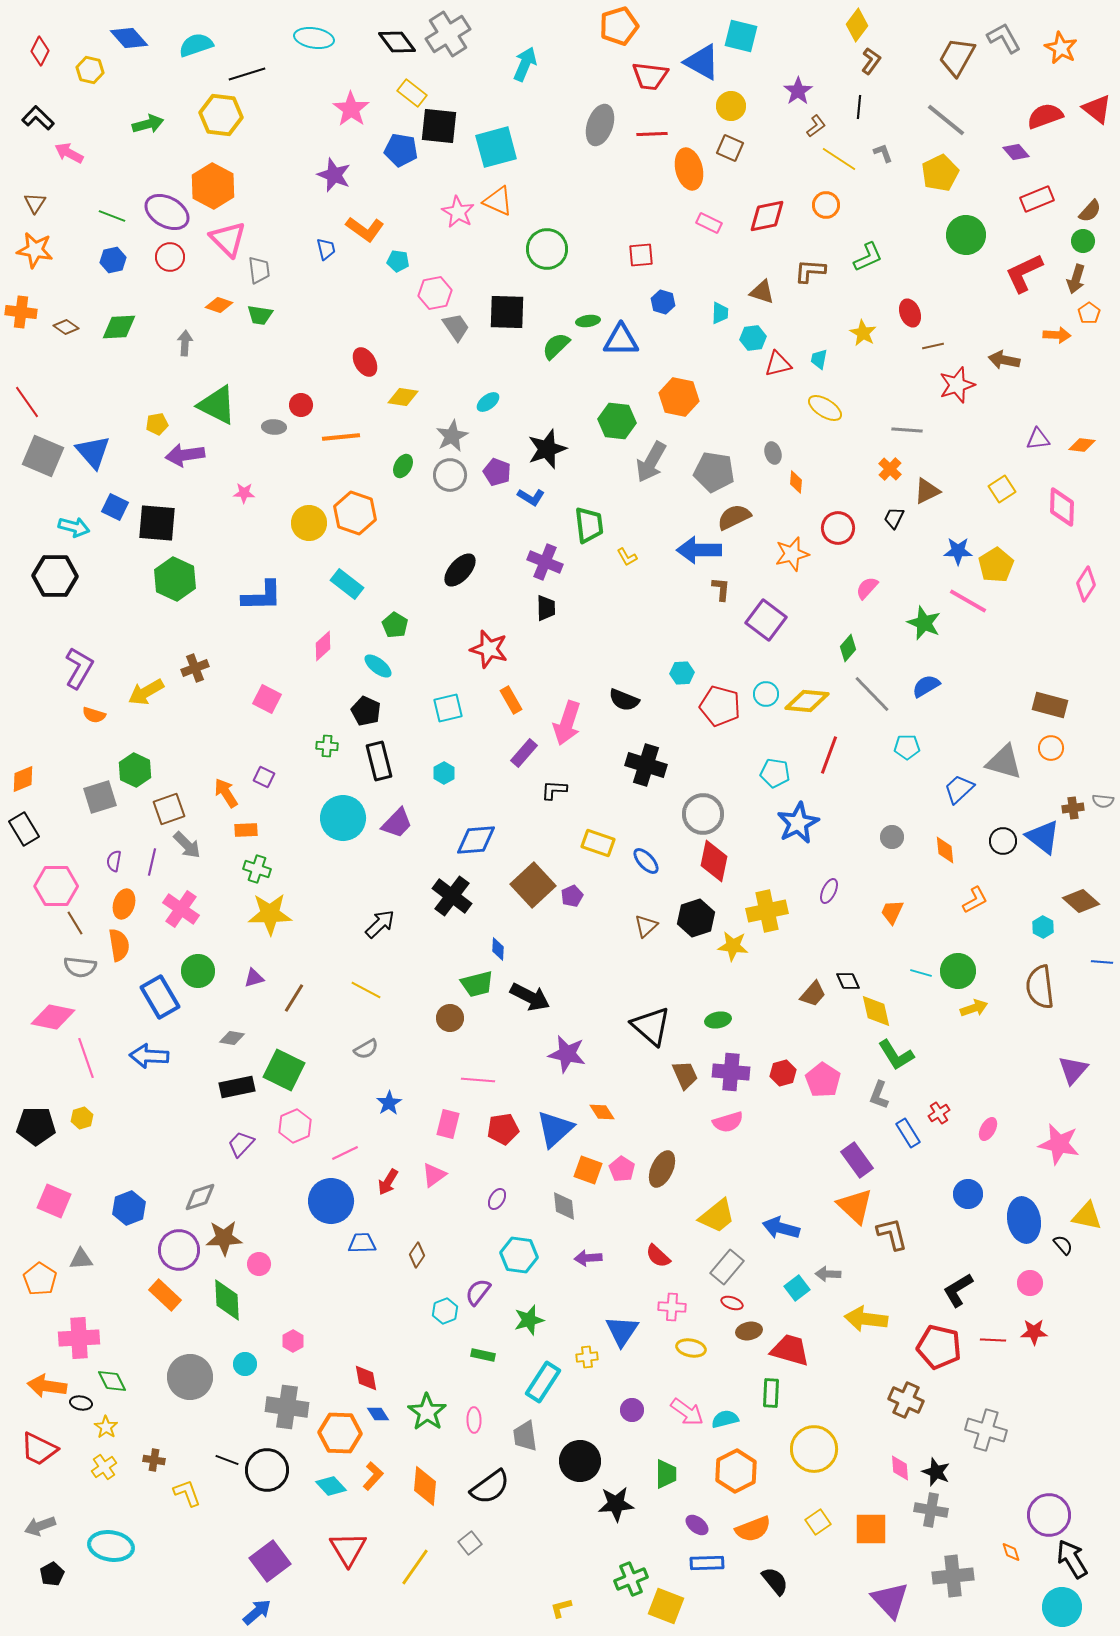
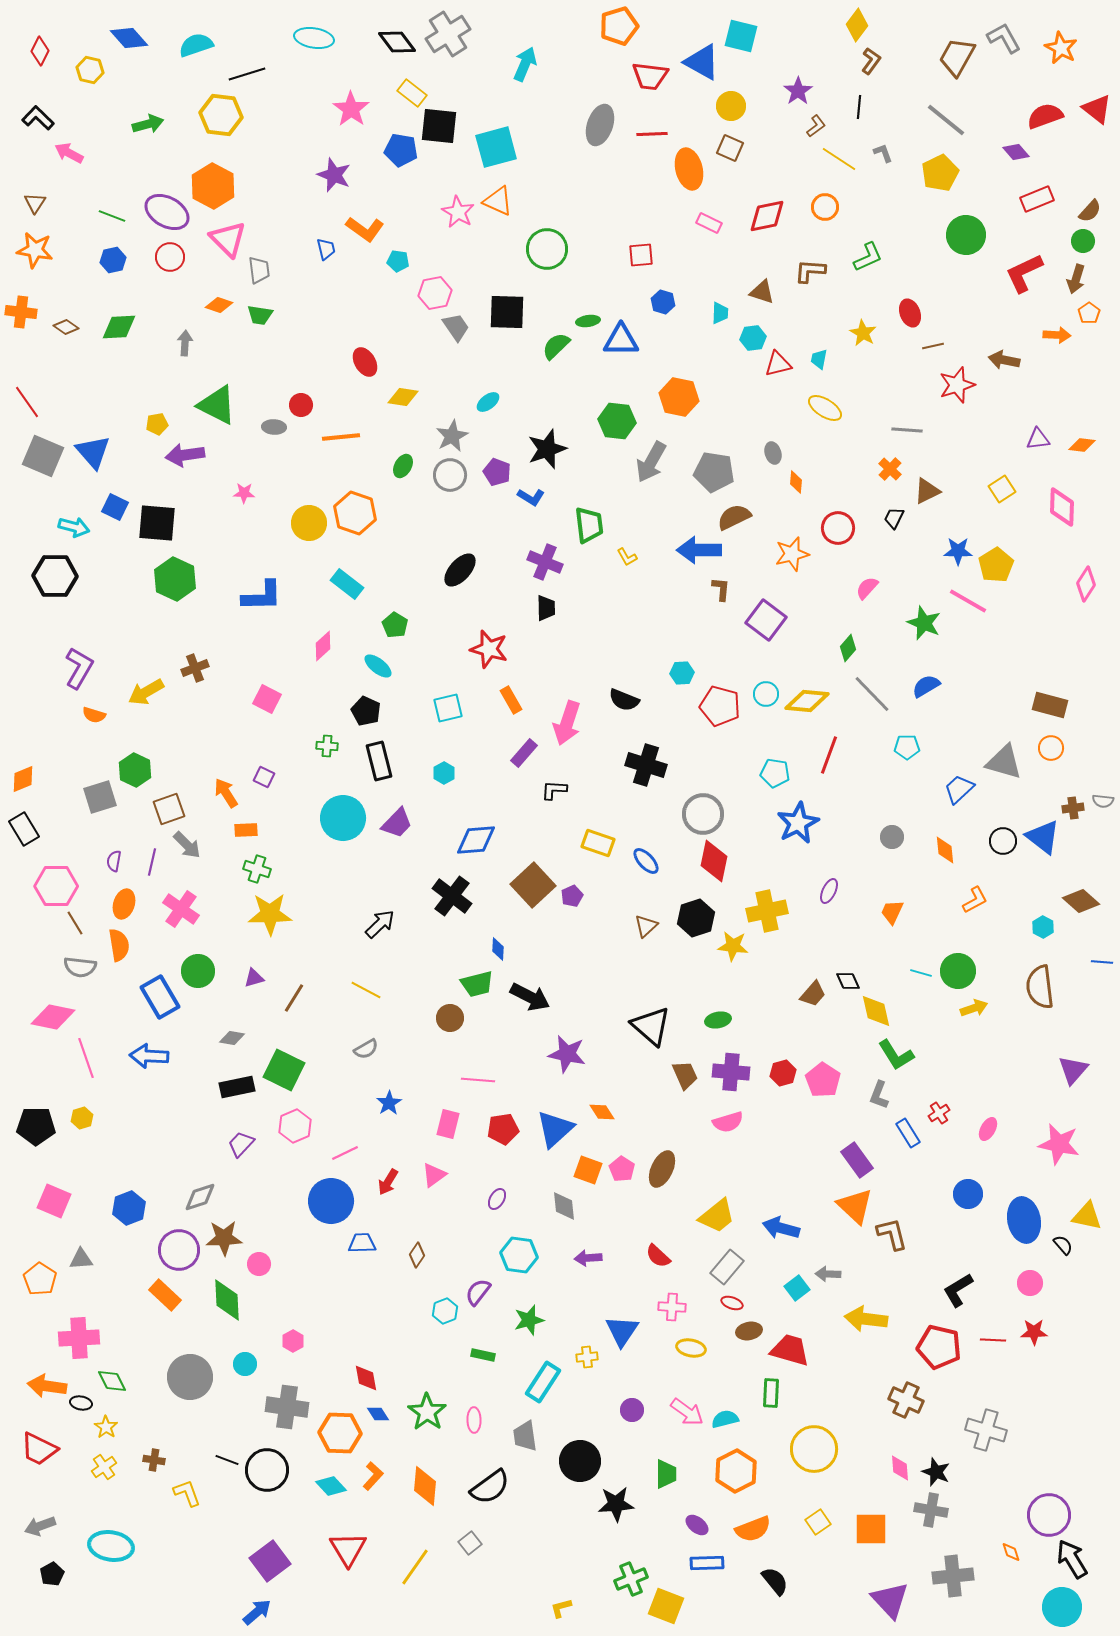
orange circle at (826, 205): moved 1 px left, 2 px down
